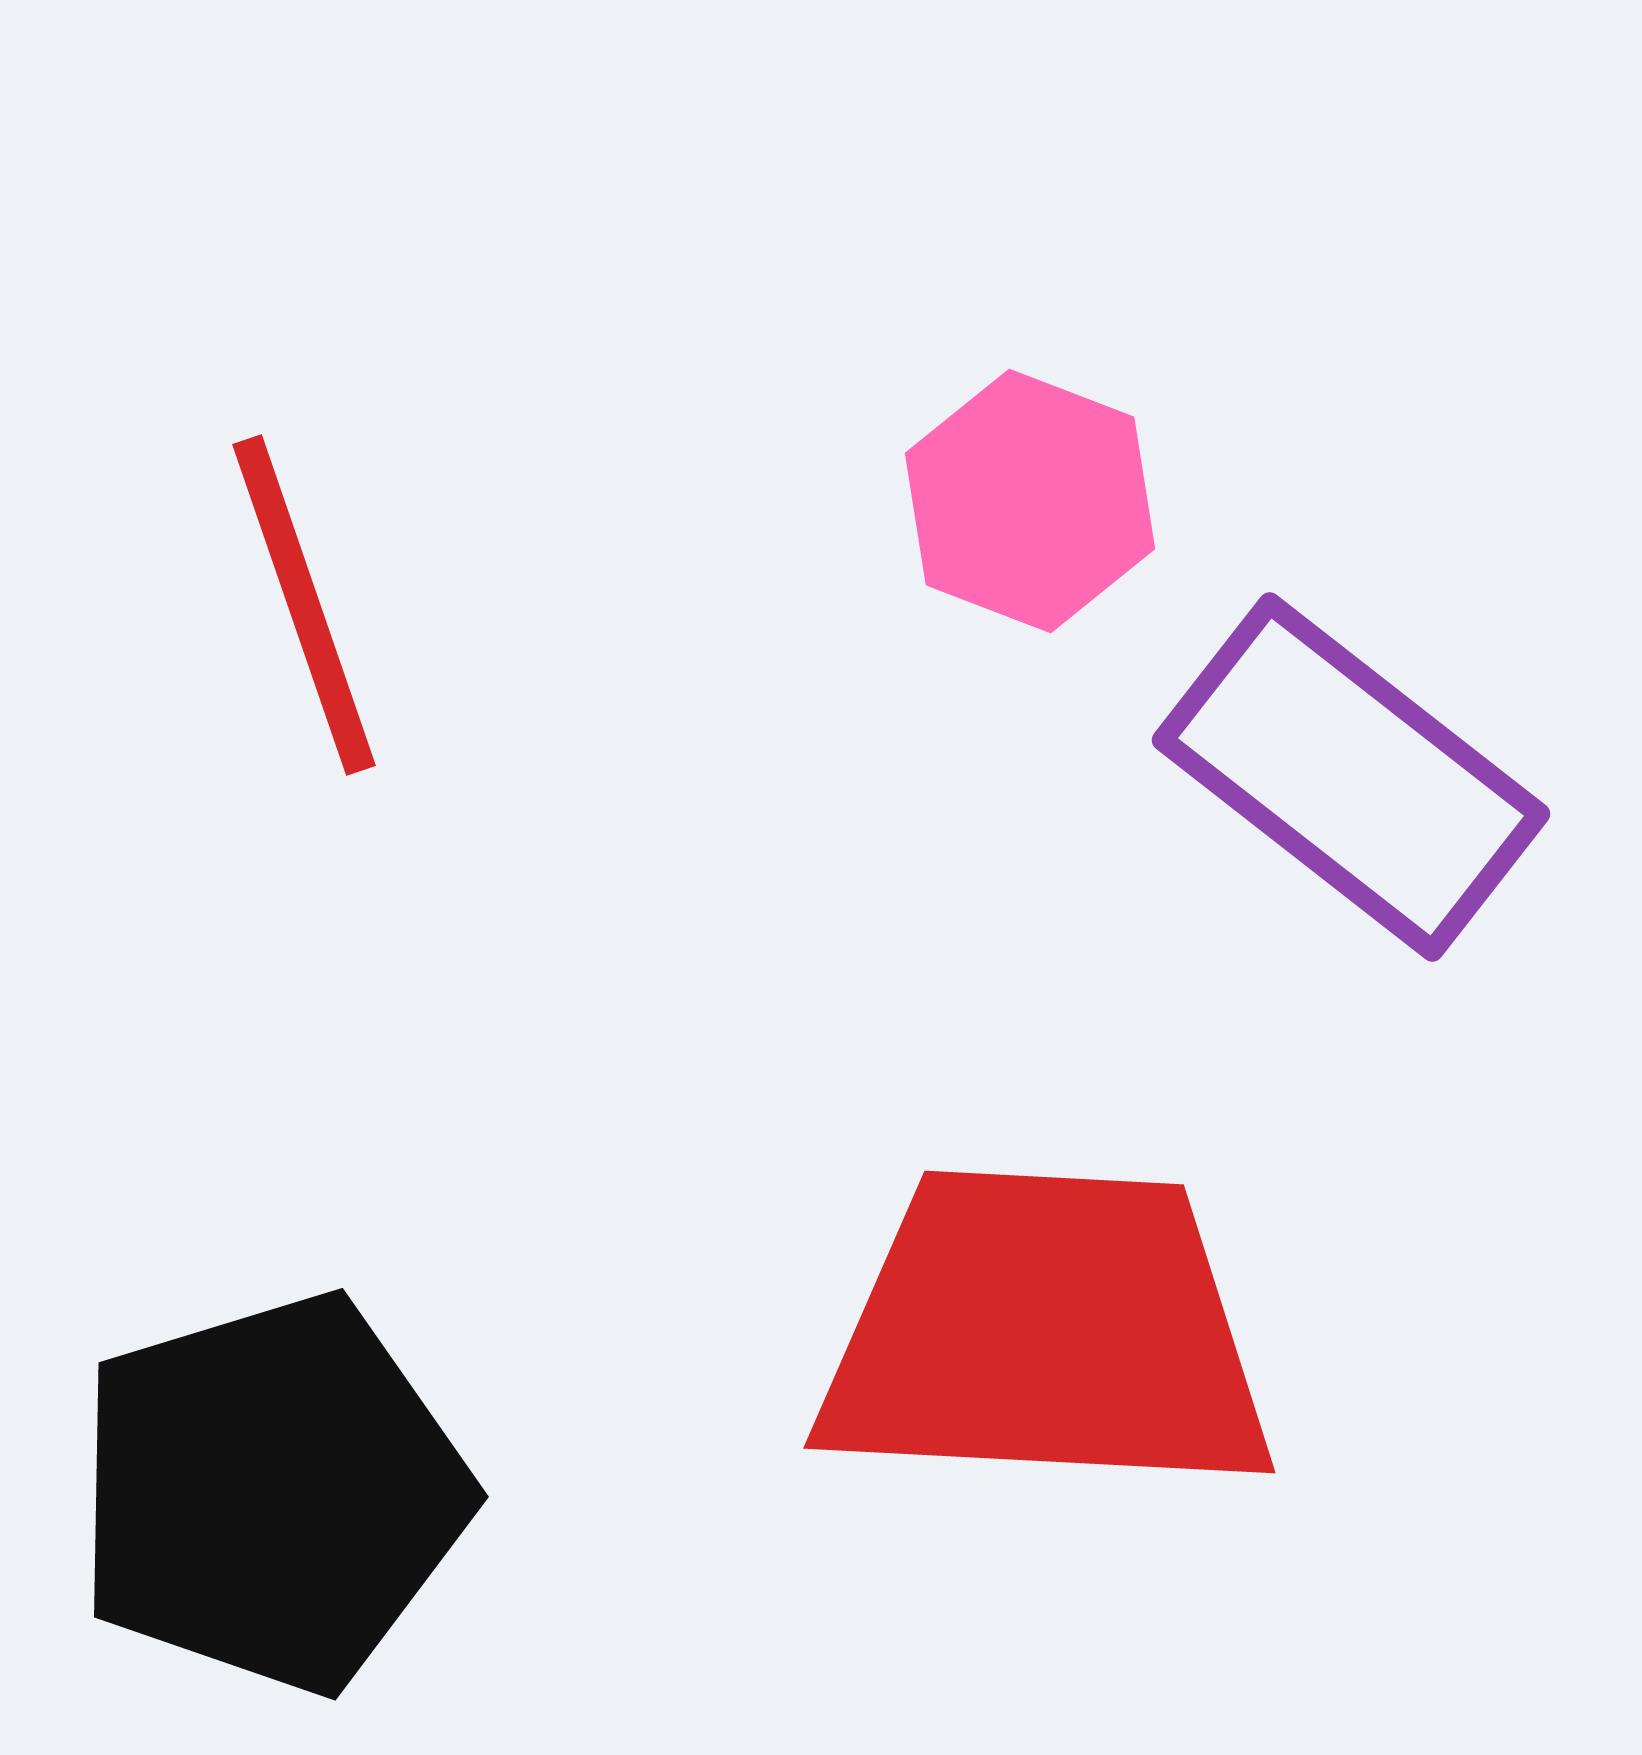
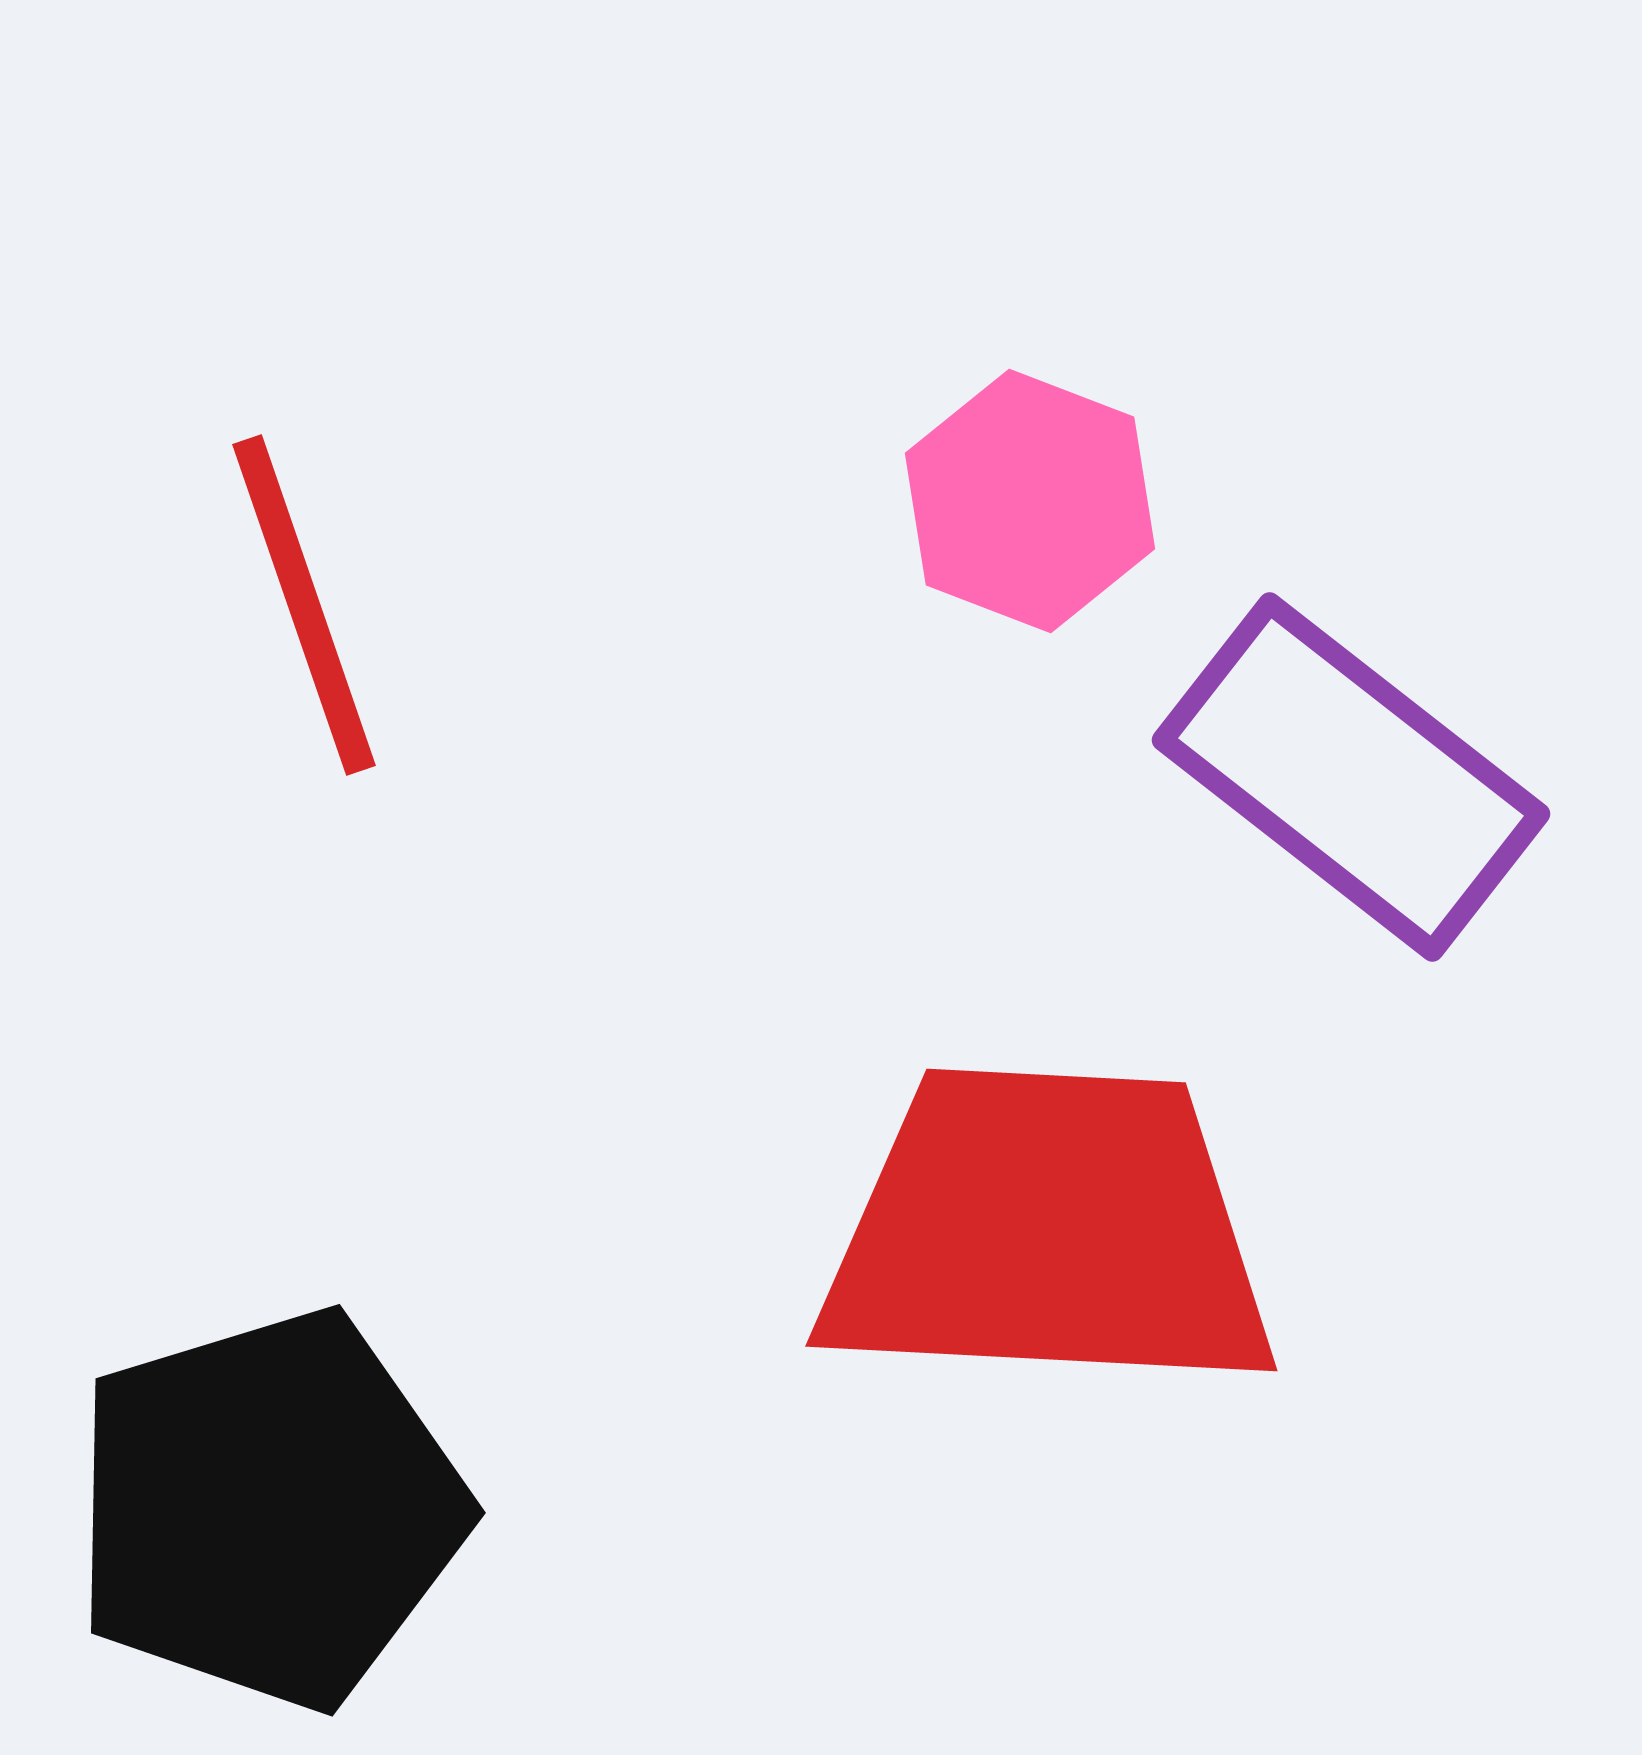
red trapezoid: moved 2 px right, 102 px up
black pentagon: moved 3 px left, 16 px down
